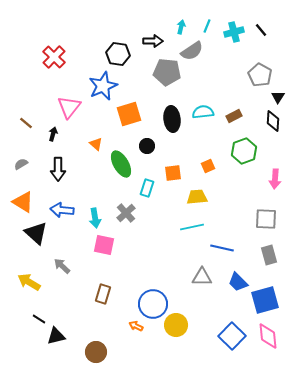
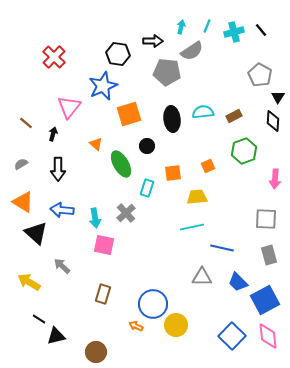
blue square at (265, 300): rotated 12 degrees counterclockwise
